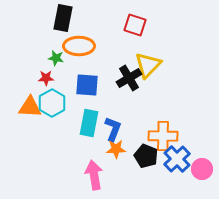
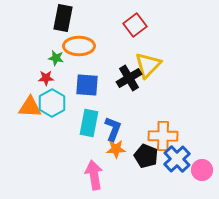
red square: rotated 35 degrees clockwise
pink circle: moved 1 px down
